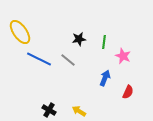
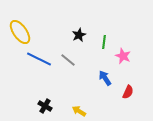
black star: moved 4 px up; rotated 16 degrees counterclockwise
blue arrow: rotated 56 degrees counterclockwise
black cross: moved 4 px left, 4 px up
